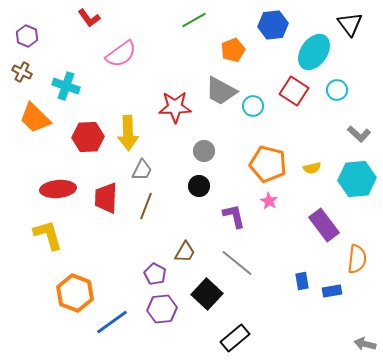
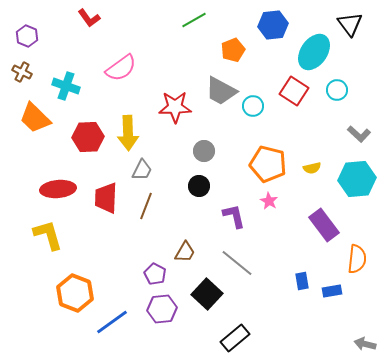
pink semicircle at (121, 54): moved 14 px down
